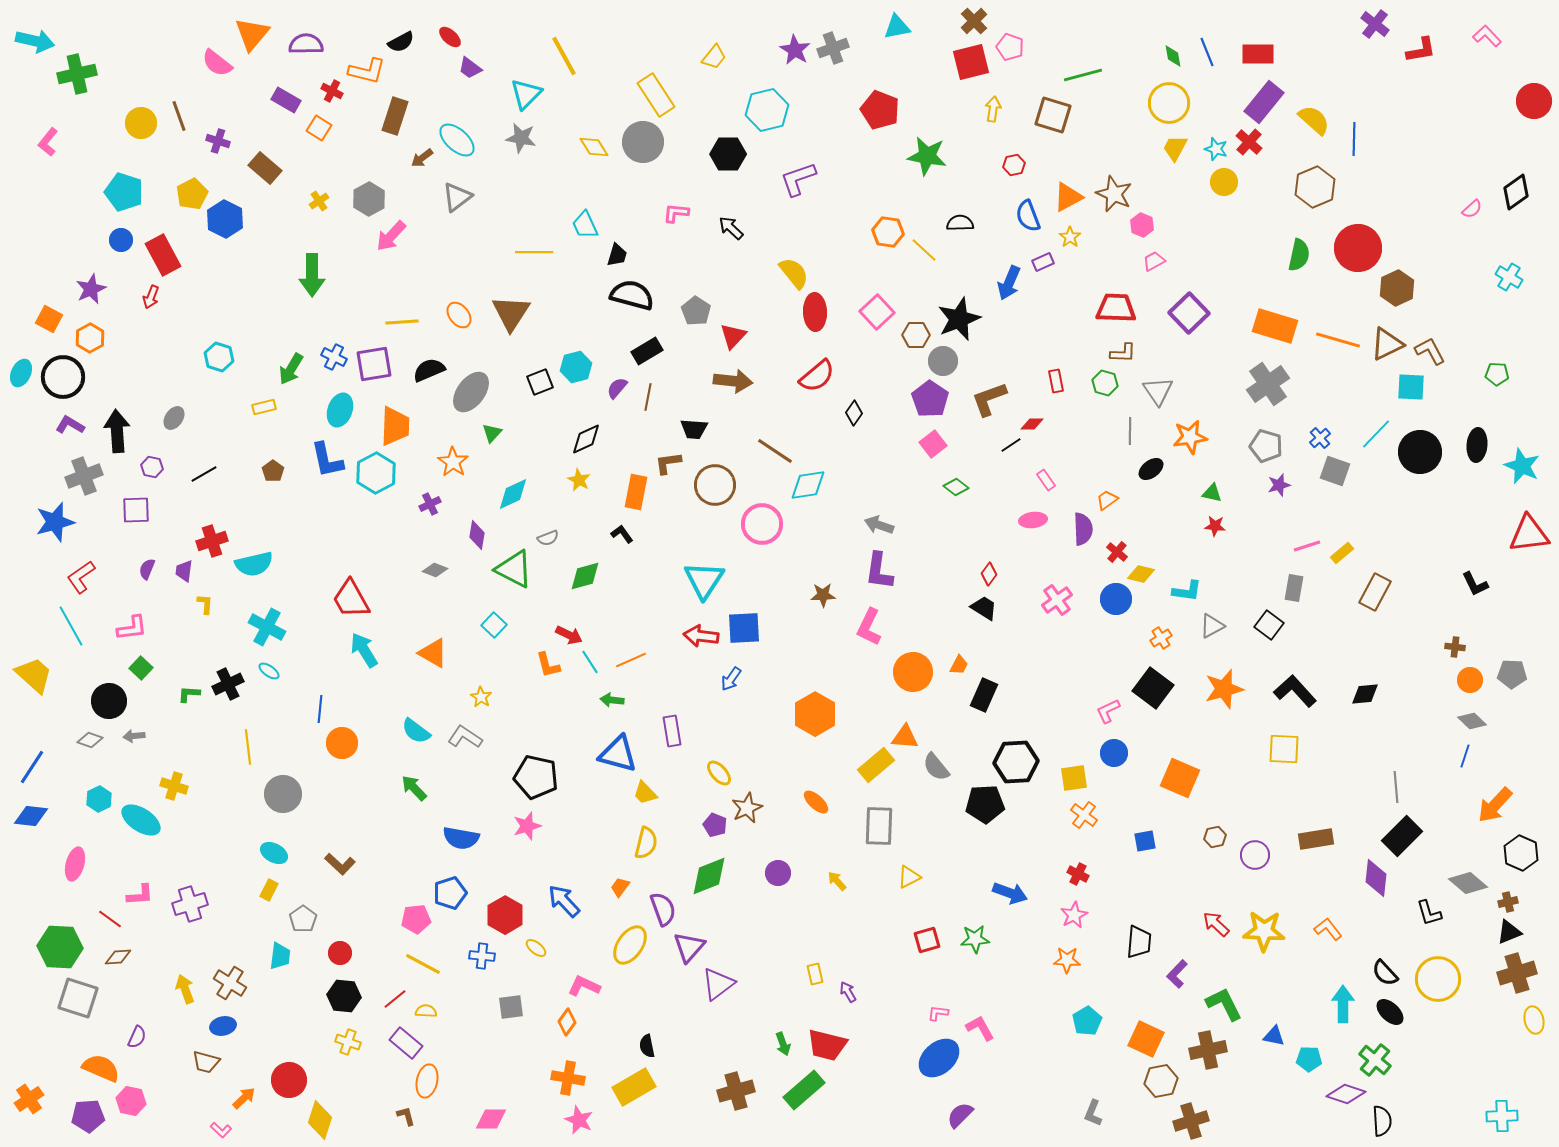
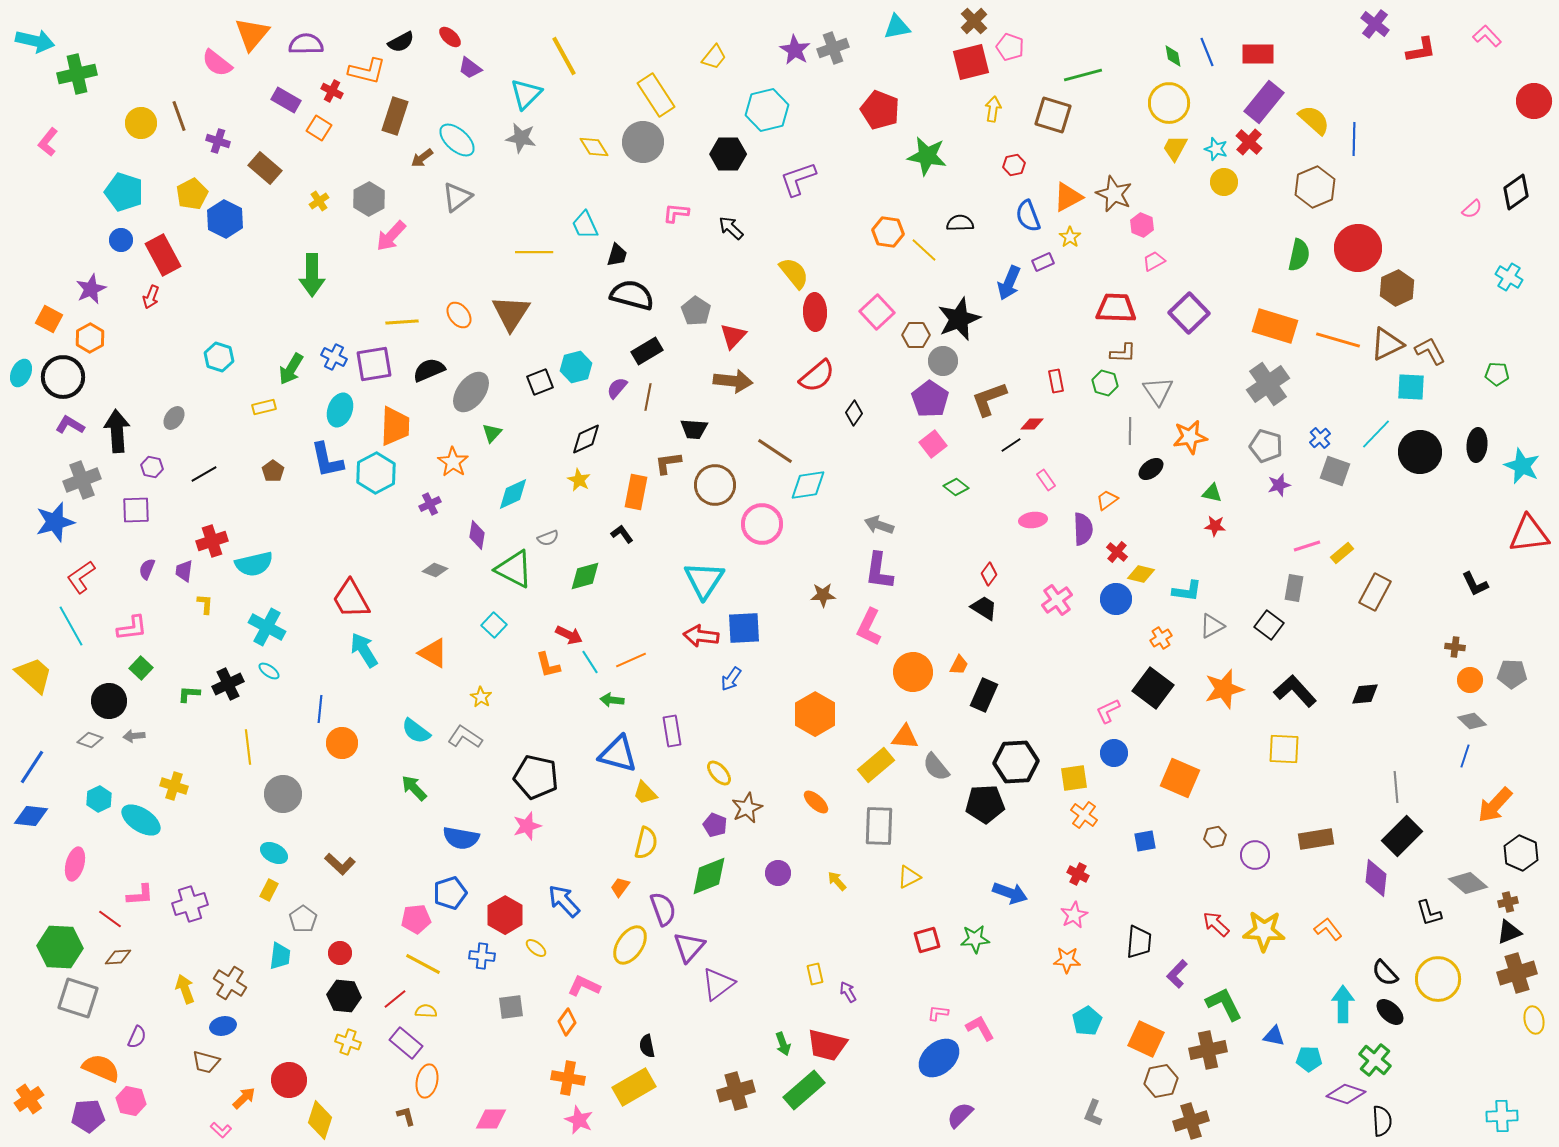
gray cross at (84, 476): moved 2 px left, 4 px down
